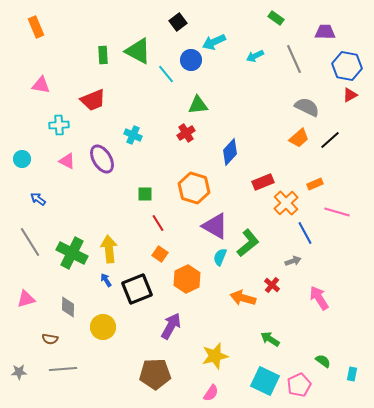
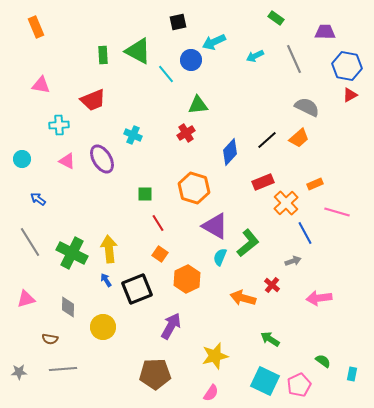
black square at (178, 22): rotated 24 degrees clockwise
black line at (330, 140): moved 63 px left
pink arrow at (319, 298): rotated 65 degrees counterclockwise
